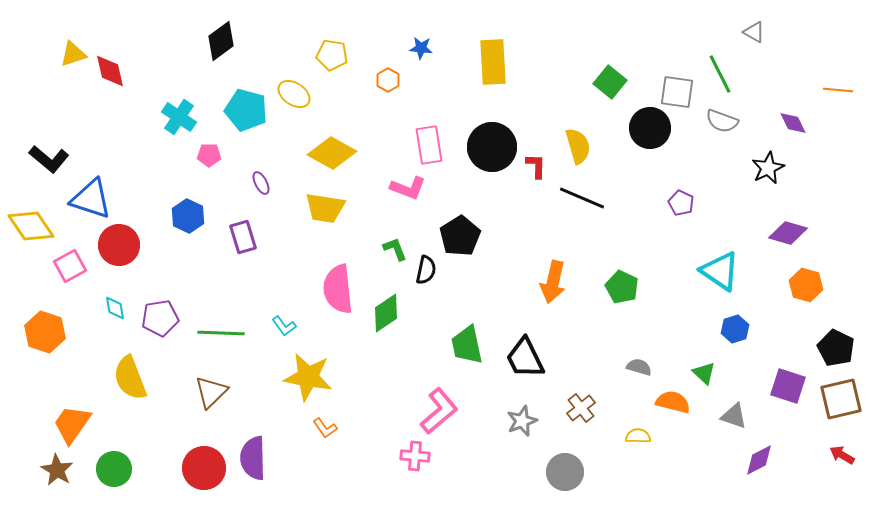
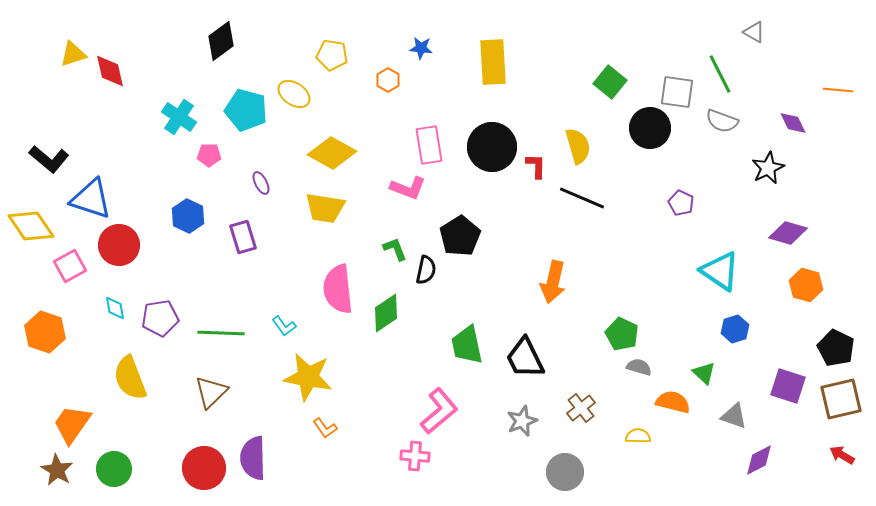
green pentagon at (622, 287): moved 47 px down
